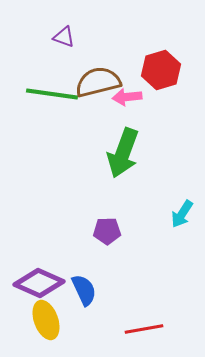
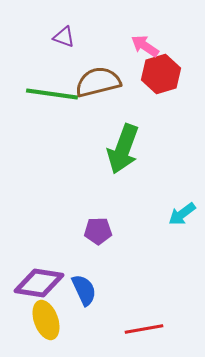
red hexagon: moved 4 px down
pink arrow: moved 18 px right, 51 px up; rotated 40 degrees clockwise
green arrow: moved 4 px up
cyan arrow: rotated 20 degrees clockwise
purple pentagon: moved 9 px left
purple diamond: rotated 15 degrees counterclockwise
